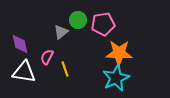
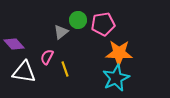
purple diamond: moved 6 px left; rotated 30 degrees counterclockwise
